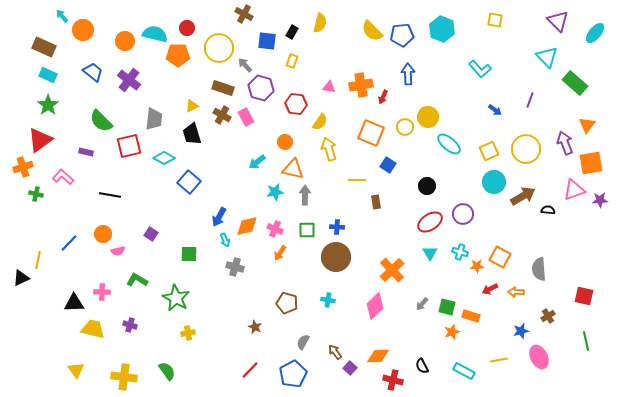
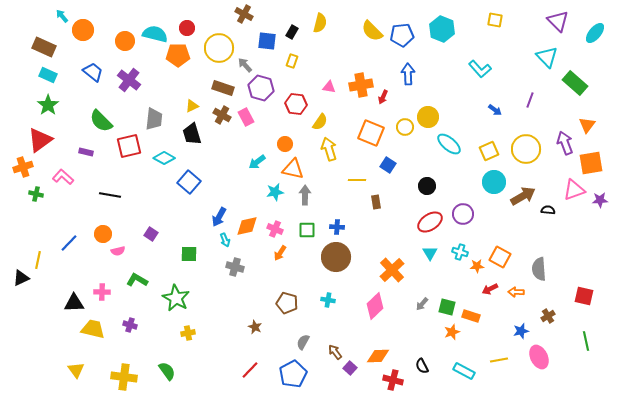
orange circle at (285, 142): moved 2 px down
